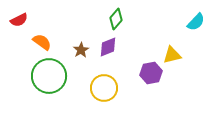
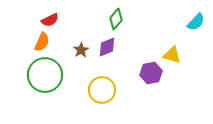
red semicircle: moved 31 px right
orange semicircle: rotated 78 degrees clockwise
purple diamond: moved 1 px left
yellow triangle: rotated 30 degrees clockwise
green circle: moved 4 px left, 1 px up
yellow circle: moved 2 px left, 2 px down
